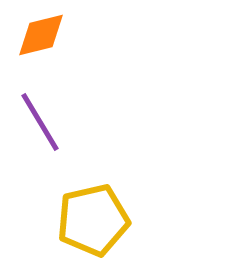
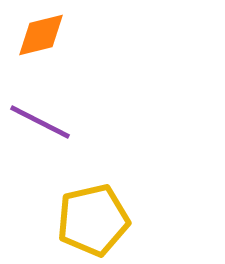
purple line: rotated 32 degrees counterclockwise
